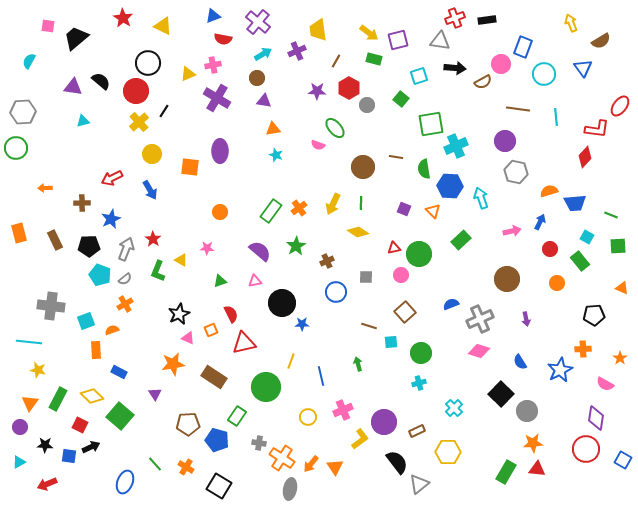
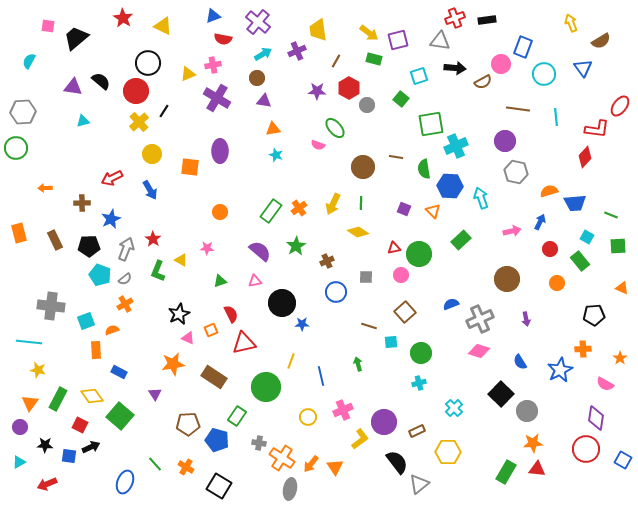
yellow diamond at (92, 396): rotated 10 degrees clockwise
